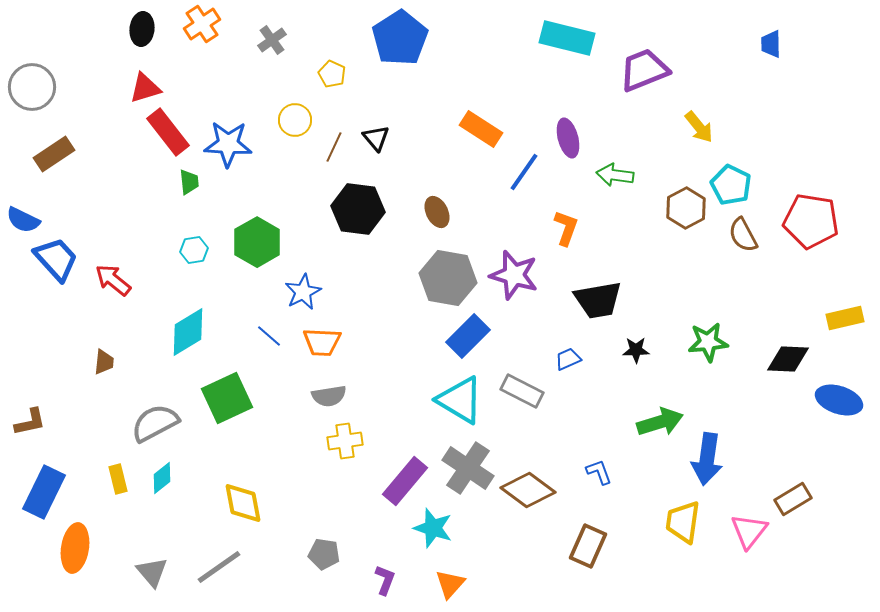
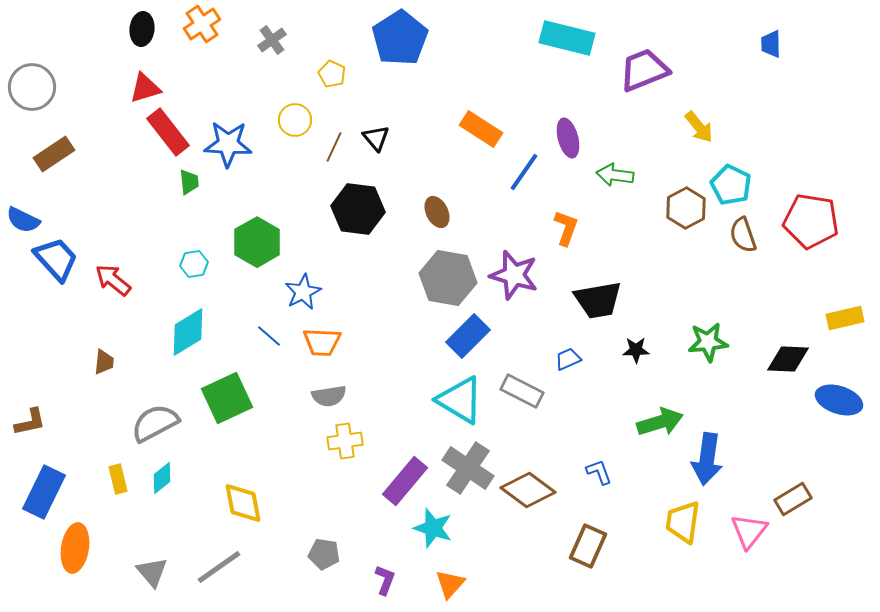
brown semicircle at (743, 235): rotated 9 degrees clockwise
cyan hexagon at (194, 250): moved 14 px down
